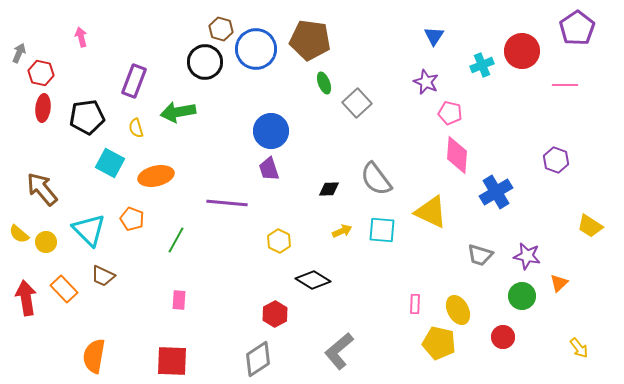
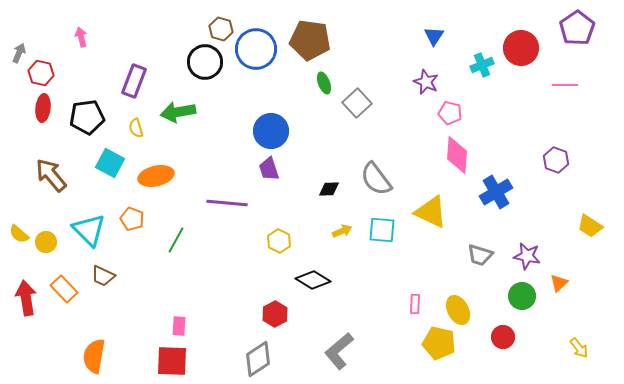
red circle at (522, 51): moved 1 px left, 3 px up
brown arrow at (42, 189): moved 9 px right, 14 px up
pink rectangle at (179, 300): moved 26 px down
